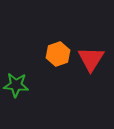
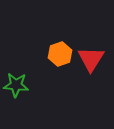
orange hexagon: moved 2 px right
